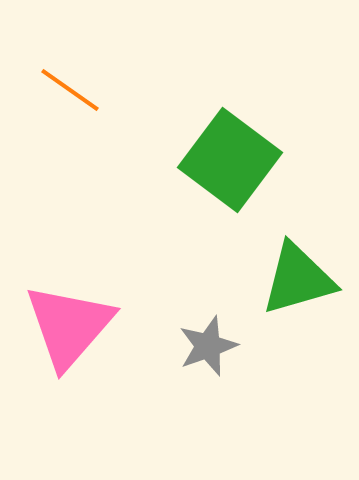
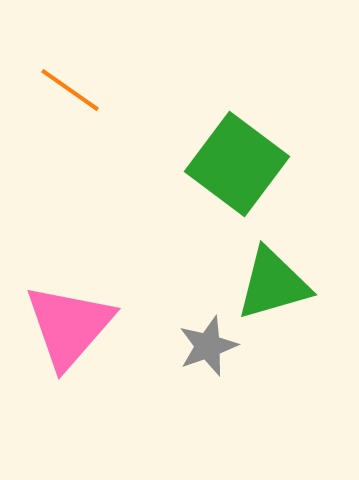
green square: moved 7 px right, 4 px down
green triangle: moved 25 px left, 5 px down
